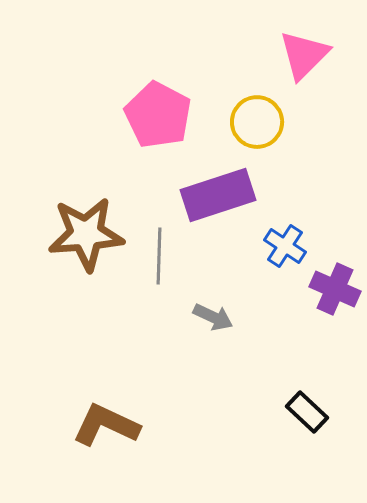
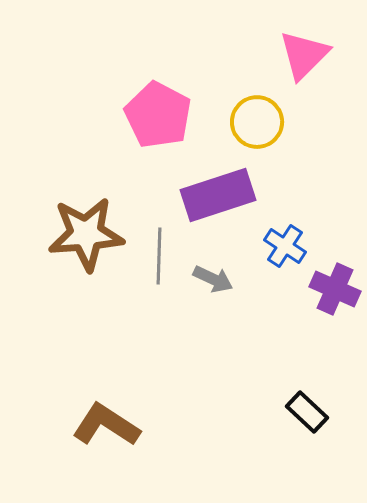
gray arrow: moved 38 px up
brown L-shape: rotated 8 degrees clockwise
